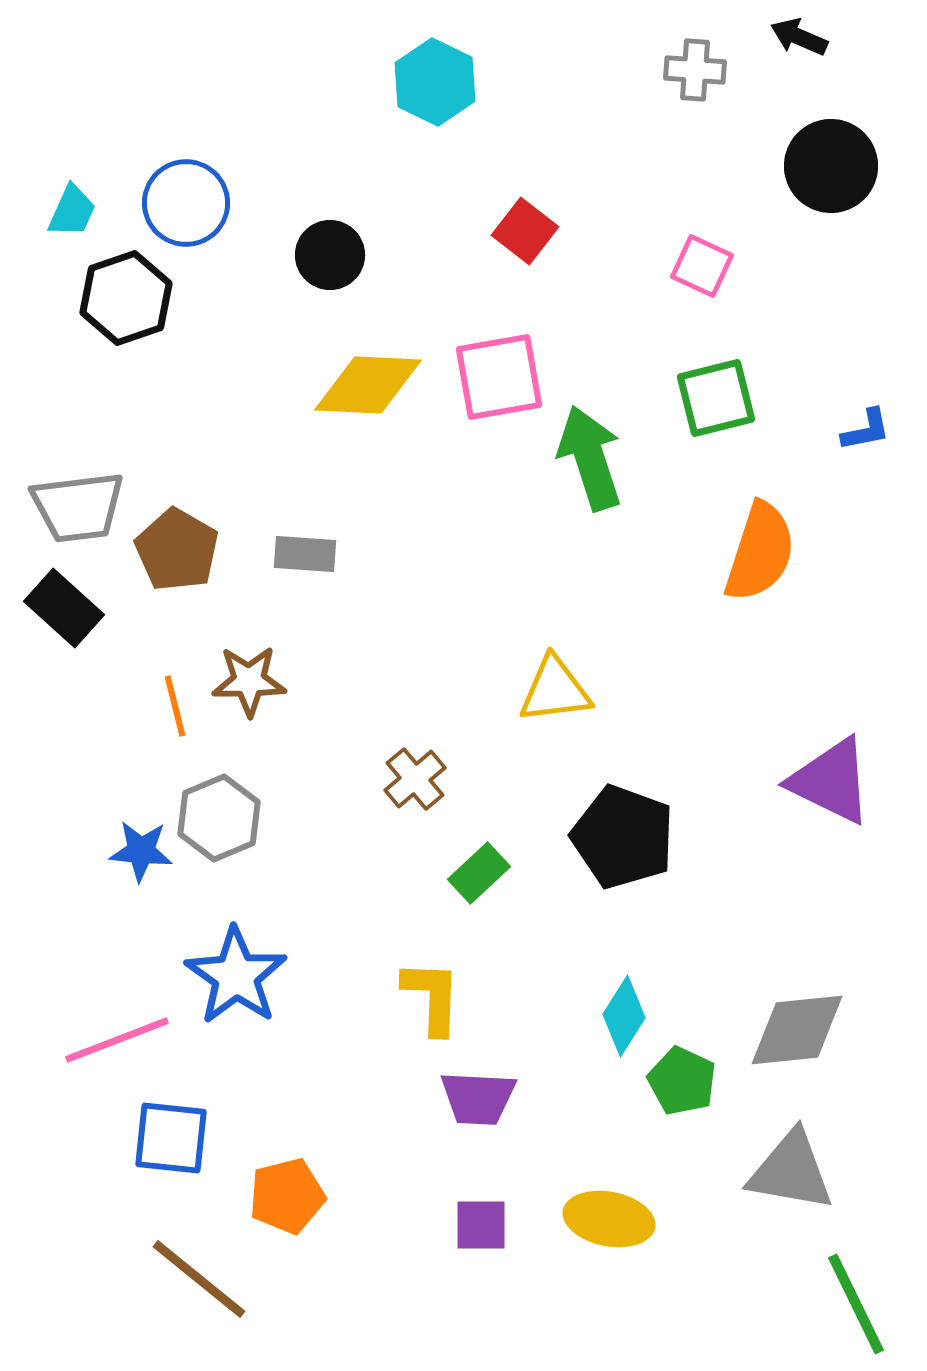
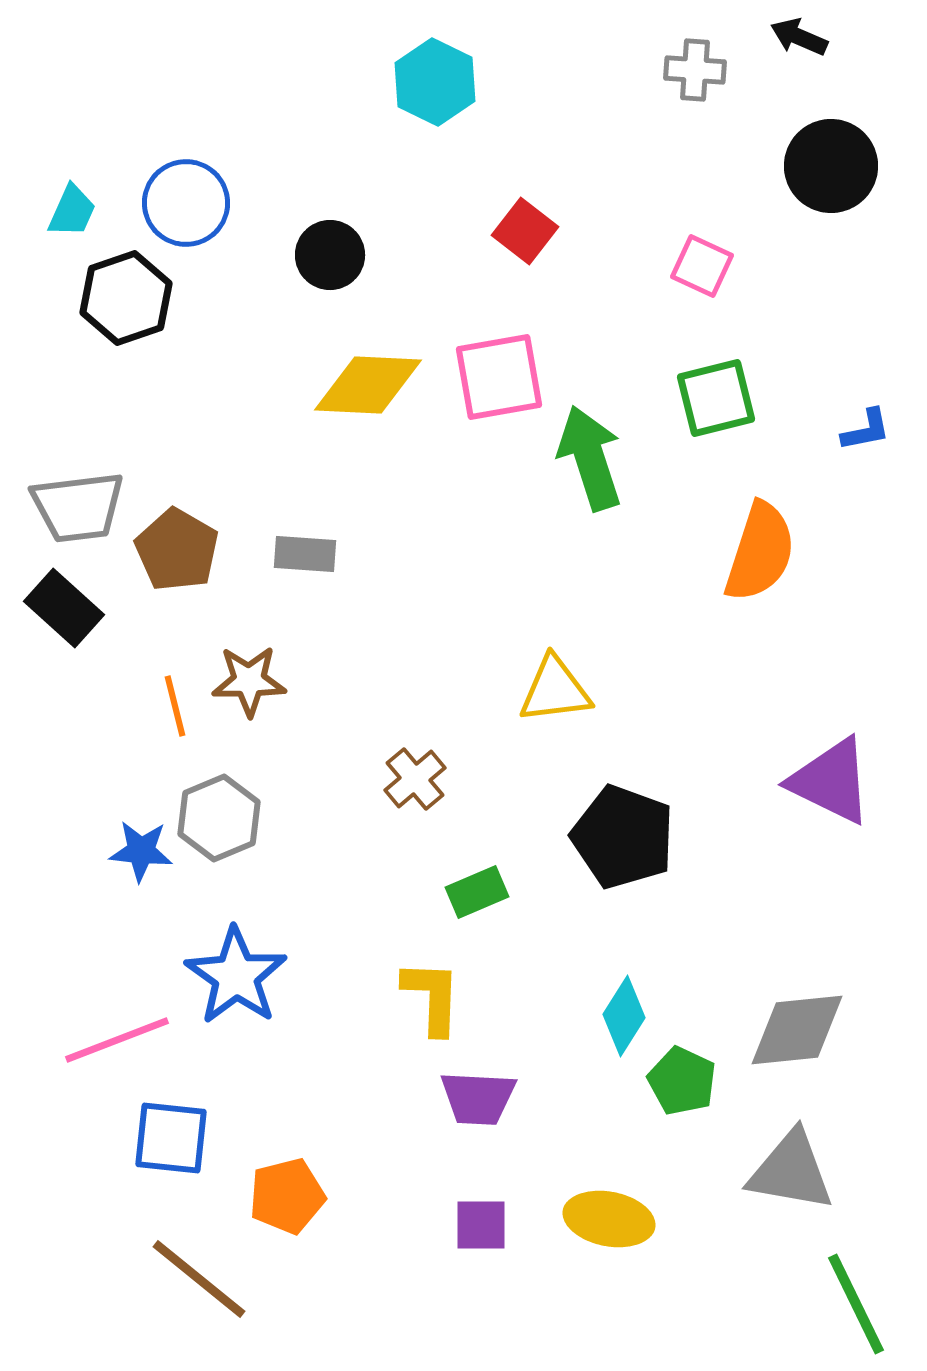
green rectangle at (479, 873): moved 2 px left, 19 px down; rotated 20 degrees clockwise
